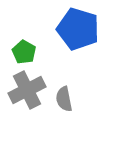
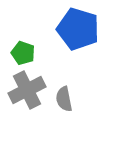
green pentagon: moved 1 px left, 1 px down; rotated 10 degrees counterclockwise
